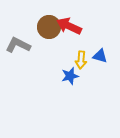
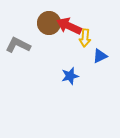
brown circle: moved 4 px up
blue triangle: rotated 42 degrees counterclockwise
yellow arrow: moved 4 px right, 22 px up
